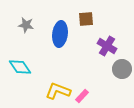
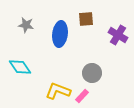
purple cross: moved 11 px right, 11 px up
gray circle: moved 30 px left, 4 px down
